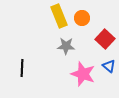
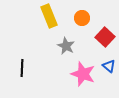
yellow rectangle: moved 10 px left
red square: moved 2 px up
gray star: rotated 24 degrees clockwise
